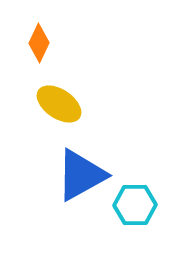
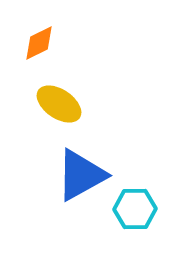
orange diamond: rotated 39 degrees clockwise
cyan hexagon: moved 4 px down
